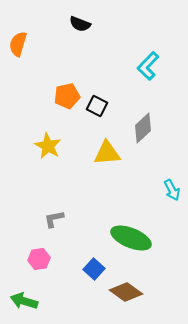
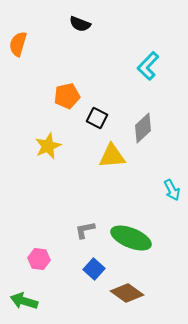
black square: moved 12 px down
yellow star: rotated 20 degrees clockwise
yellow triangle: moved 5 px right, 3 px down
gray L-shape: moved 31 px right, 11 px down
pink hexagon: rotated 15 degrees clockwise
brown diamond: moved 1 px right, 1 px down
